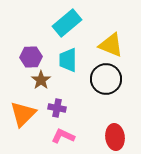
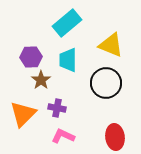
black circle: moved 4 px down
